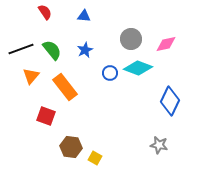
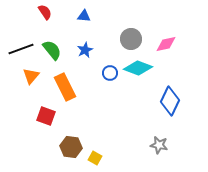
orange rectangle: rotated 12 degrees clockwise
